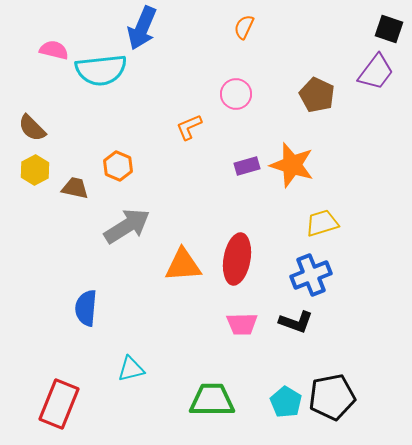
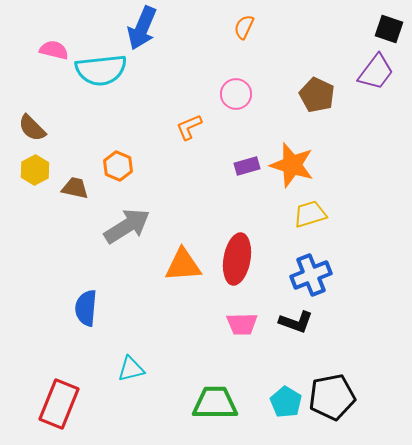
yellow trapezoid: moved 12 px left, 9 px up
green trapezoid: moved 3 px right, 3 px down
